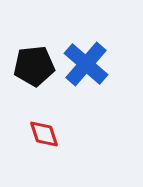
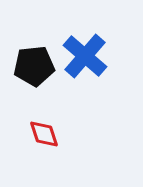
blue cross: moved 1 px left, 8 px up
